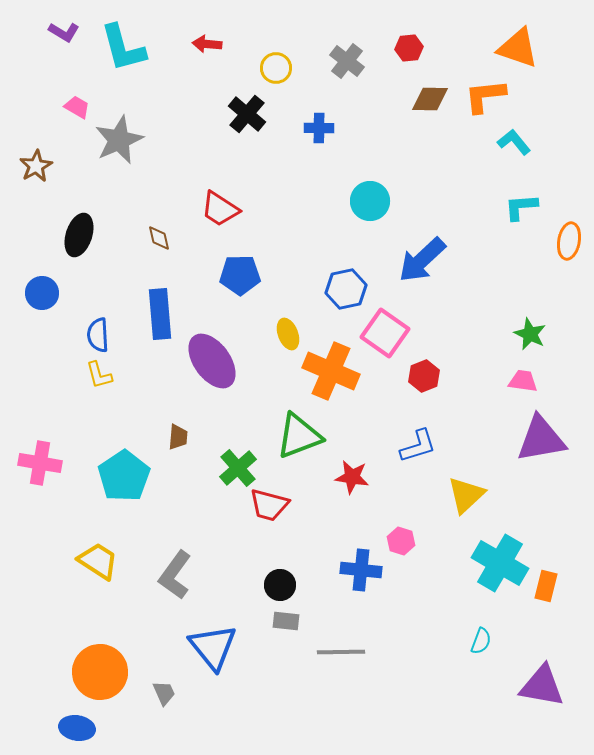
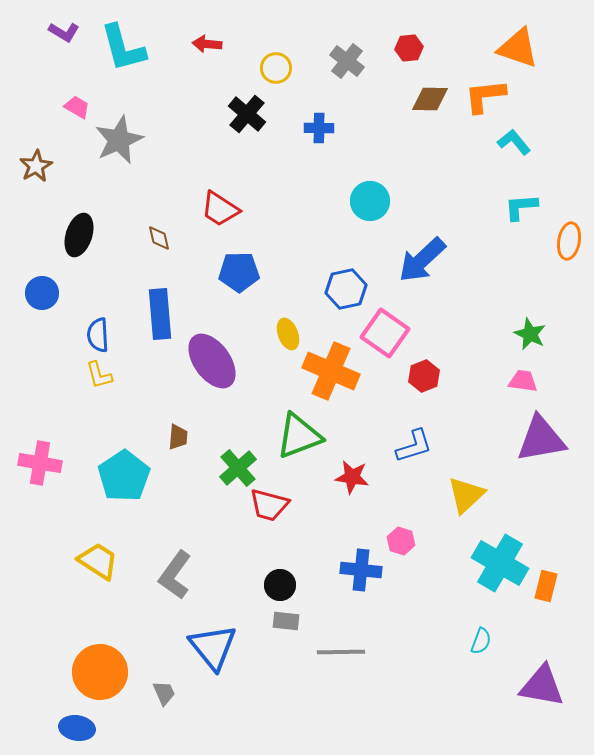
blue pentagon at (240, 275): moved 1 px left, 3 px up
blue L-shape at (418, 446): moved 4 px left
